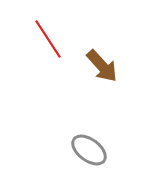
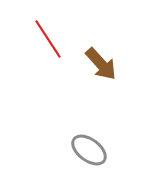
brown arrow: moved 1 px left, 2 px up
